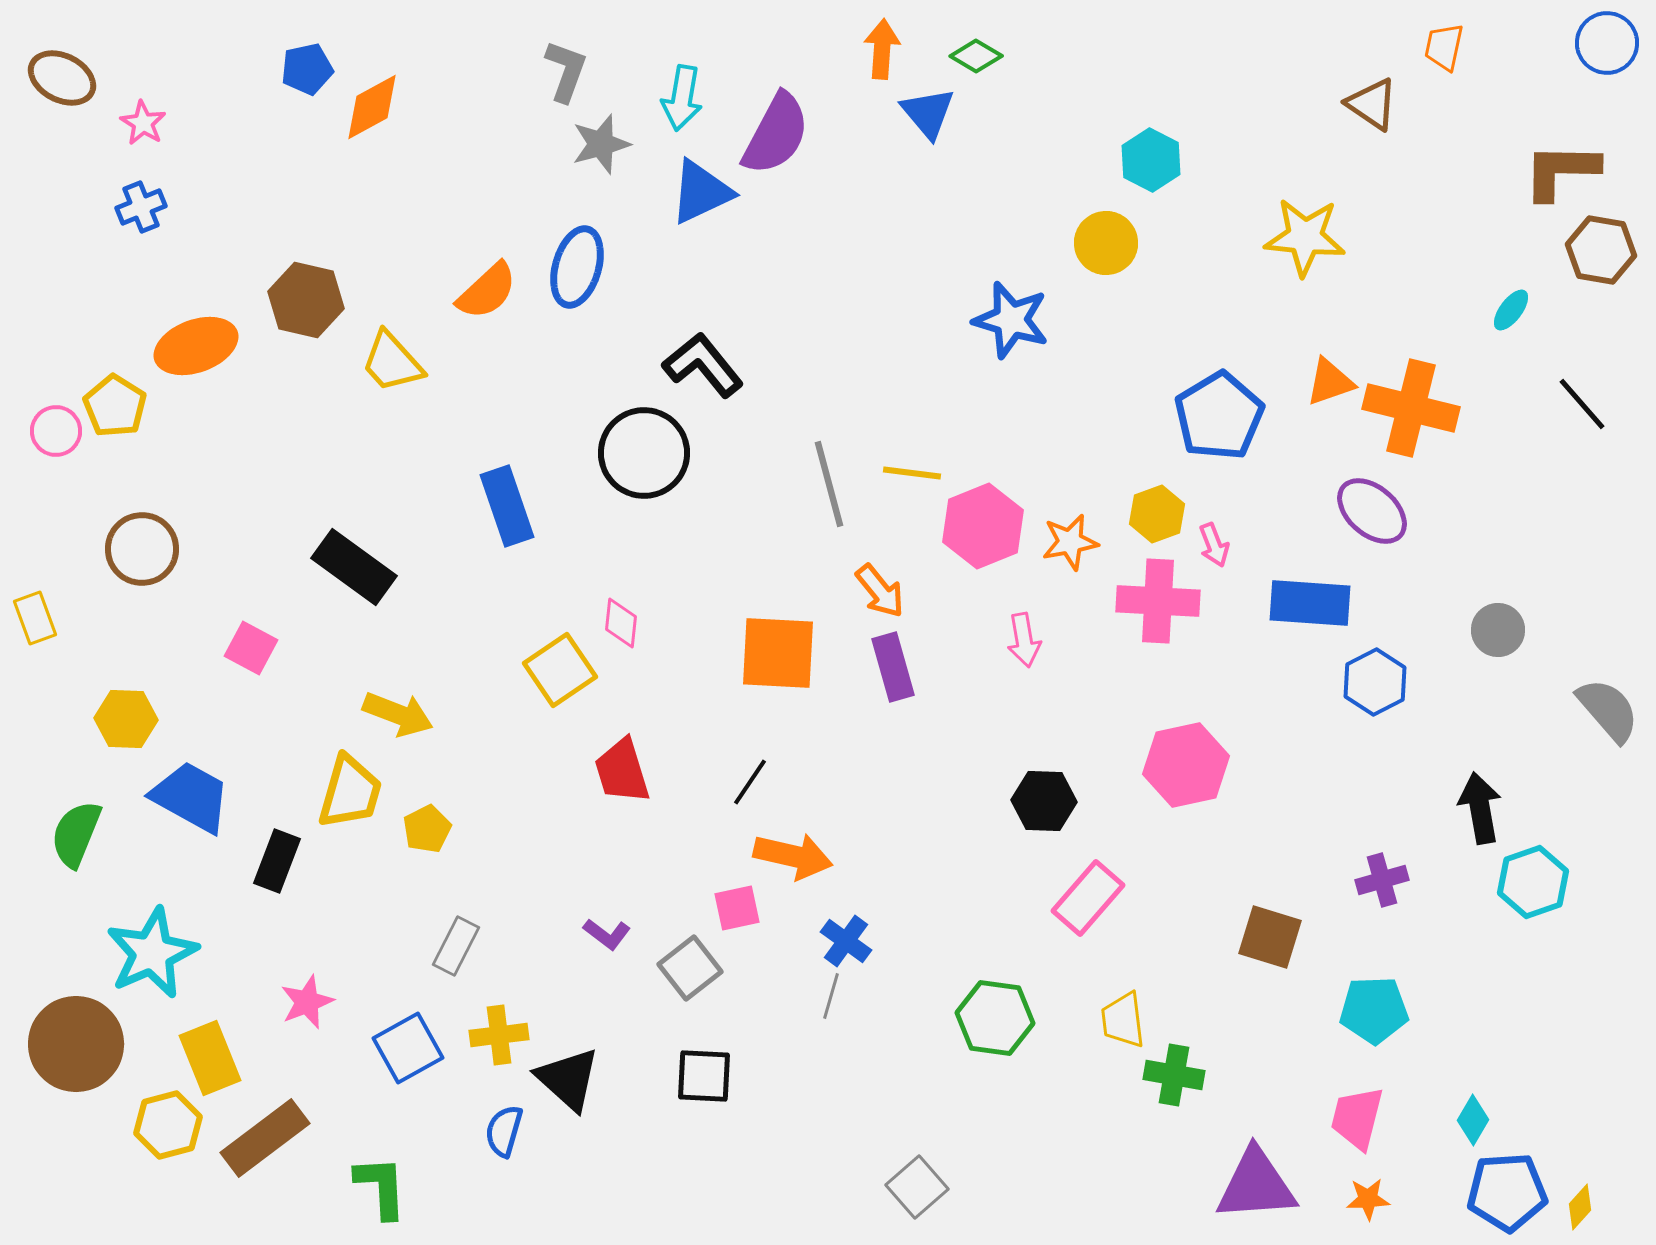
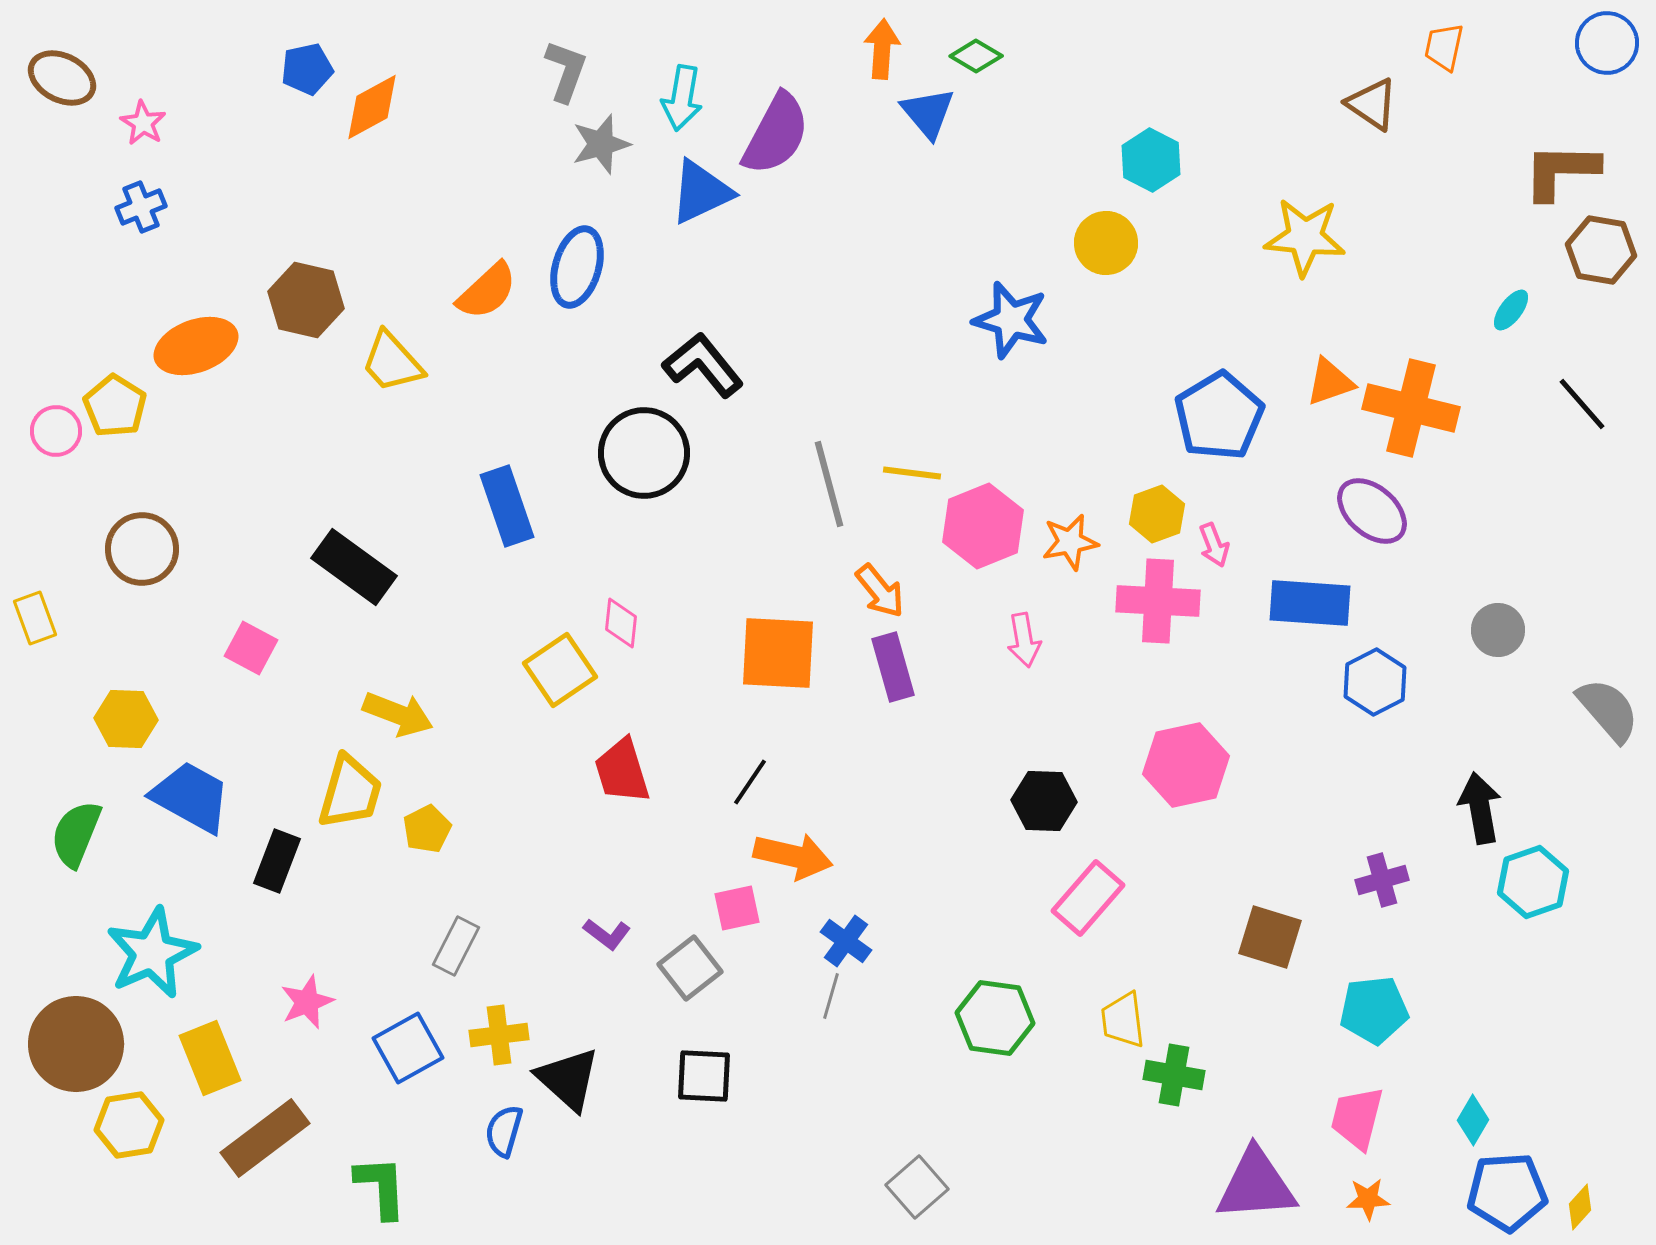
cyan pentagon at (1374, 1010): rotated 4 degrees counterclockwise
yellow hexagon at (168, 1125): moved 39 px left; rotated 6 degrees clockwise
